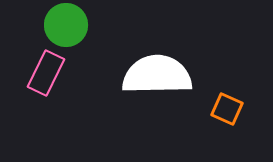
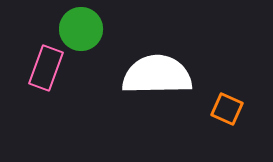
green circle: moved 15 px right, 4 px down
pink rectangle: moved 5 px up; rotated 6 degrees counterclockwise
